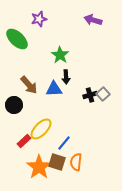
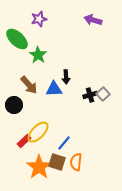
green star: moved 22 px left
yellow ellipse: moved 3 px left, 3 px down
